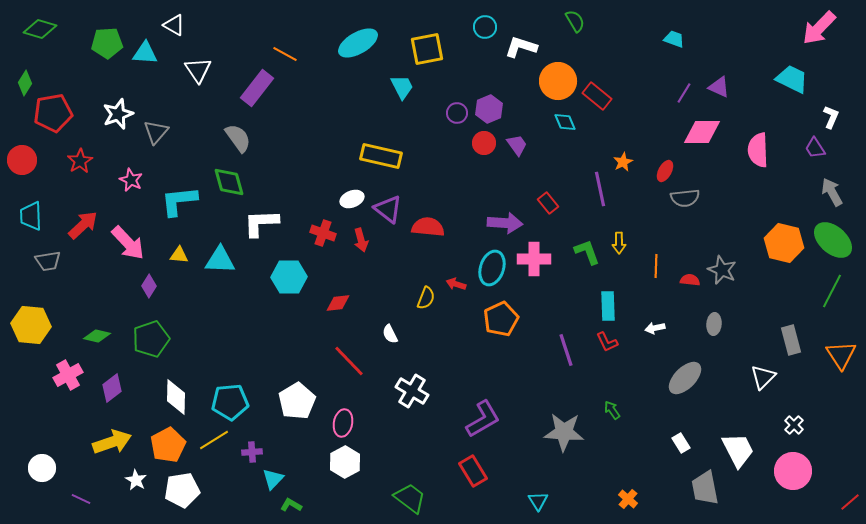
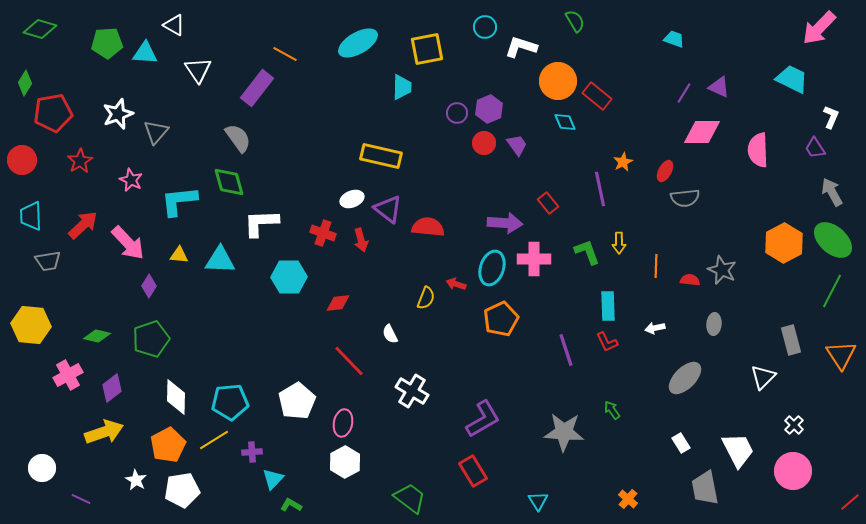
cyan trapezoid at (402, 87): rotated 28 degrees clockwise
orange hexagon at (784, 243): rotated 18 degrees clockwise
yellow arrow at (112, 442): moved 8 px left, 10 px up
